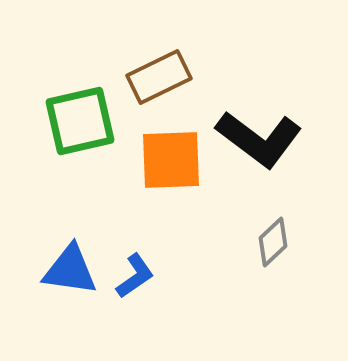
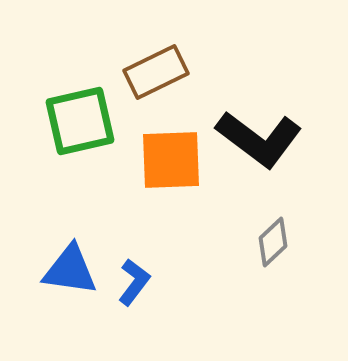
brown rectangle: moved 3 px left, 5 px up
blue L-shape: moved 1 px left, 6 px down; rotated 18 degrees counterclockwise
